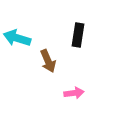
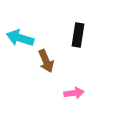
cyan arrow: moved 3 px right
brown arrow: moved 2 px left
